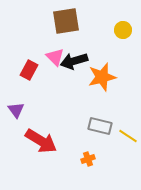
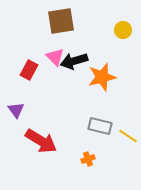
brown square: moved 5 px left
